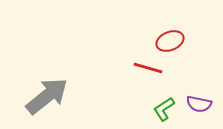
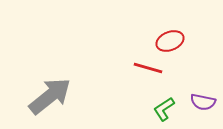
gray arrow: moved 3 px right
purple semicircle: moved 4 px right, 2 px up
